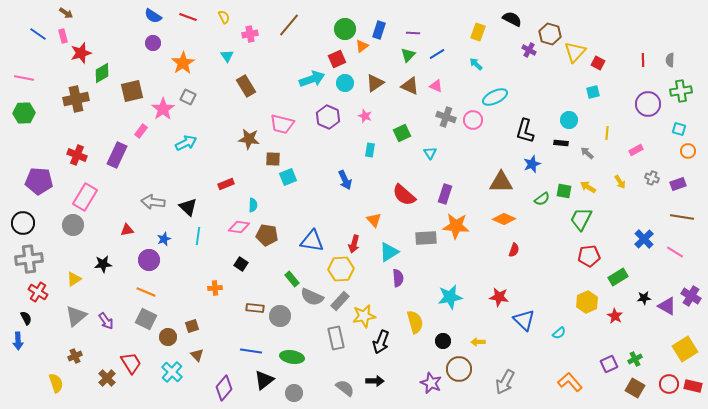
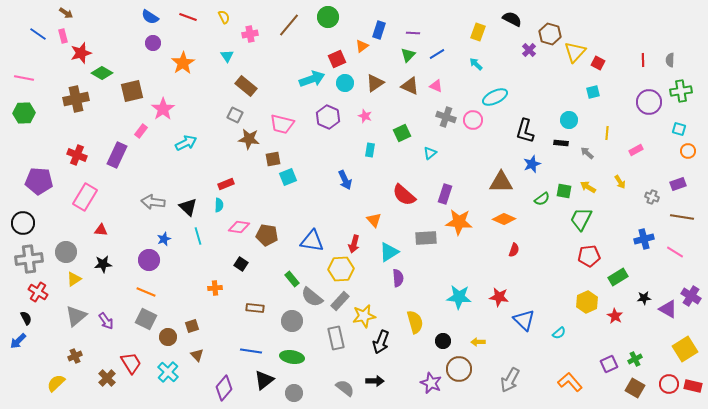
blue semicircle at (153, 16): moved 3 px left, 1 px down
green circle at (345, 29): moved 17 px left, 12 px up
purple cross at (529, 50): rotated 16 degrees clockwise
green diamond at (102, 73): rotated 60 degrees clockwise
brown rectangle at (246, 86): rotated 20 degrees counterclockwise
gray square at (188, 97): moved 47 px right, 18 px down
purple circle at (648, 104): moved 1 px right, 2 px up
cyan triangle at (430, 153): rotated 24 degrees clockwise
brown square at (273, 159): rotated 14 degrees counterclockwise
gray cross at (652, 178): moved 19 px down
cyan semicircle at (253, 205): moved 34 px left
gray circle at (73, 225): moved 7 px left, 27 px down
orange star at (456, 226): moved 3 px right, 4 px up
red triangle at (127, 230): moved 26 px left; rotated 16 degrees clockwise
cyan line at (198, 236): rotated 24 degrees counterclockwise
blue cross at (644, 239): rotated 30 degrees clockwise
gray semicircle at (312, 297): rotated 15 degrees clockwise
cyan star at (450, 297): moved 9 px right; rotated 15 degrees clockwise
purple triangle at (667, 306): moved 1 px right, 3 px down
gray circle at (280, 316): moved 12 px right, 5 px down
blue arrow at (18, 341): rotated 48 degrees clockwise
cyan cross at (172, 372): moved 4 px left
gray arrow at (505, 382): moved 5 px right, 2 px up
yellow semicircle at (56, 383): rotated 114 degrees counterclockwise
